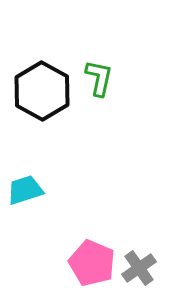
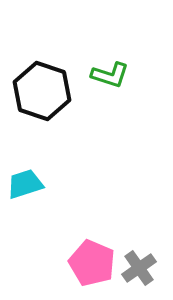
green L-shape: moved 11 px right, 3 px up; rotated 96 degrees clockwise
black hexagon: rotated 10 degrees counterclockwise
cyan trapezoid: moved 6 px up
